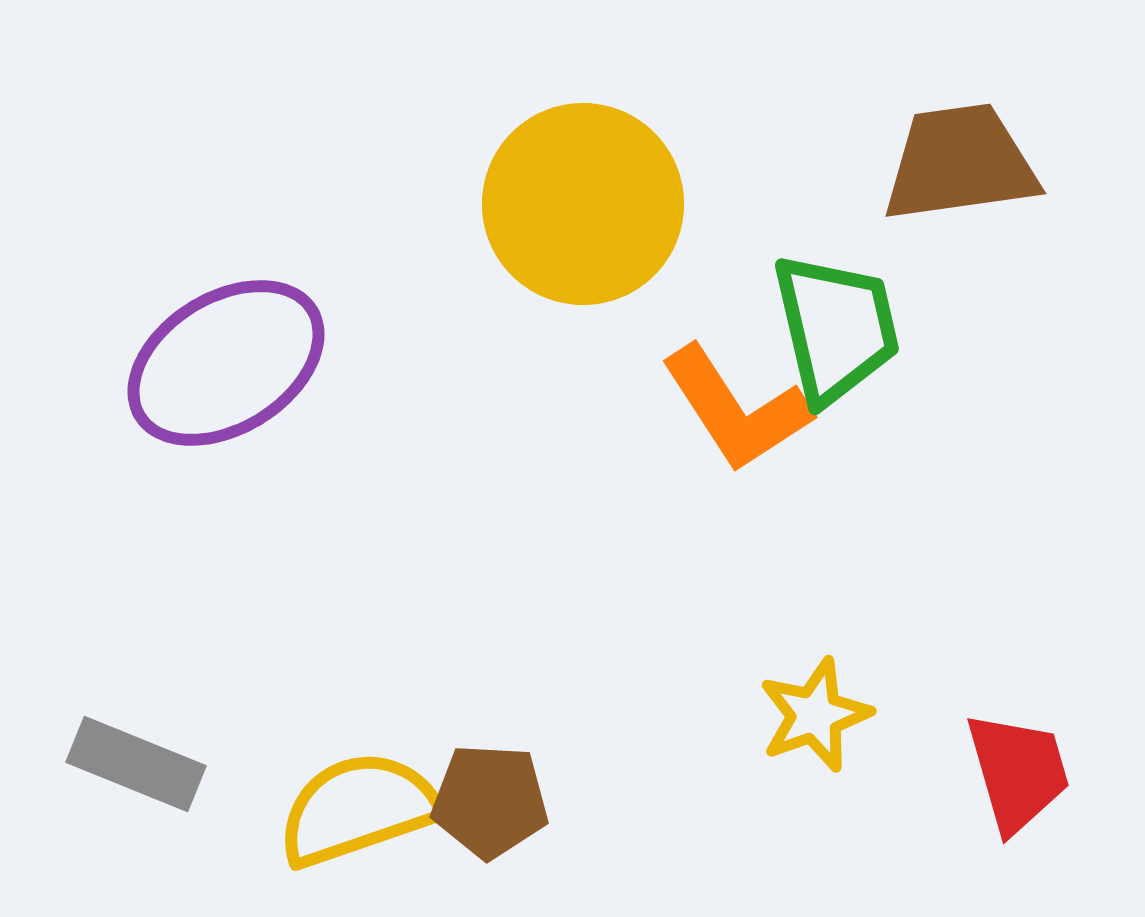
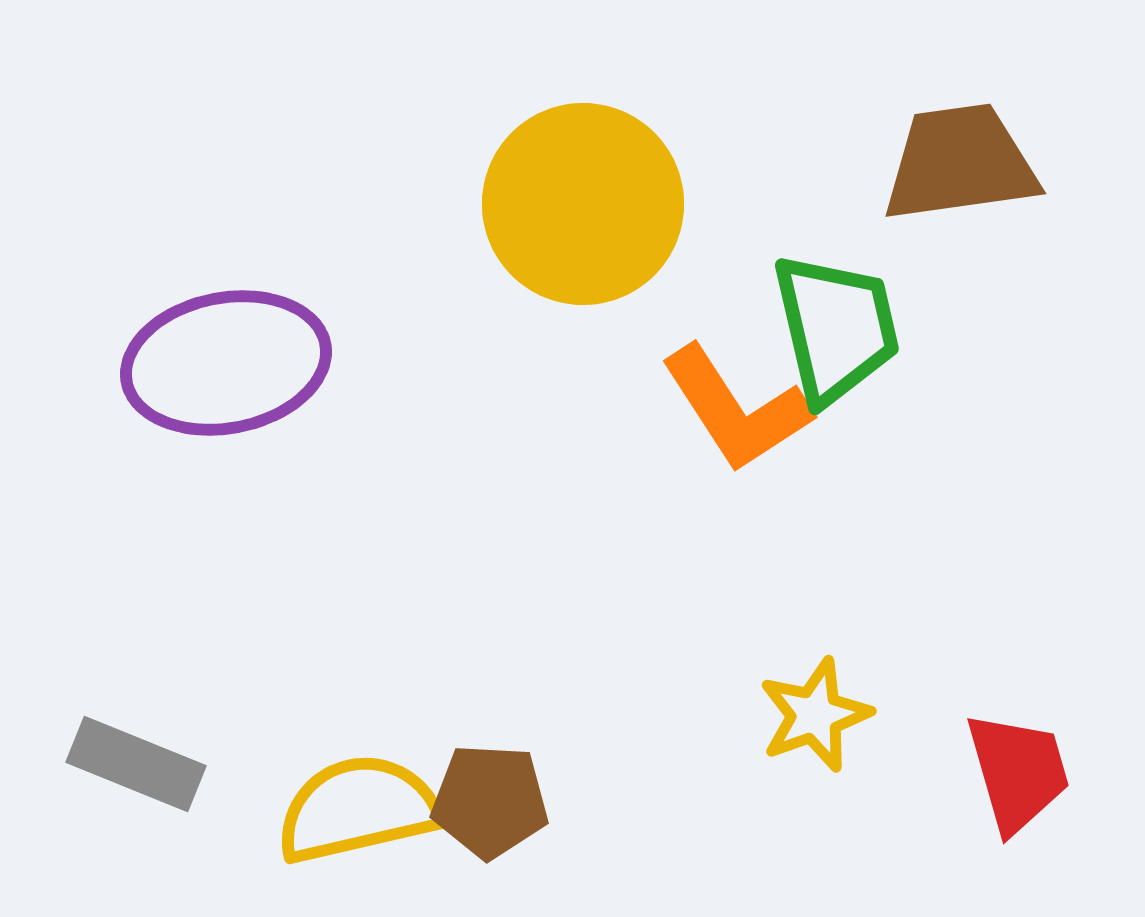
purple ellipse: rotated 21 degrees clockwise
yellow semicircle: rotated 6 degrees clockwise
